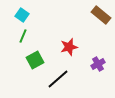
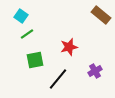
cyan square: moved 1 px left, 1 px down
green line: moved 4 px right, 2 px up; rotated 32 degrees clockwise
green square: rotated 18 degrees clockwise
purple cross: moved 3 px left, 7 px down
black line: rotated 10 degrees counterclockwise
